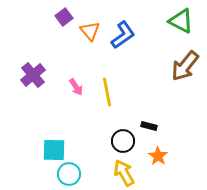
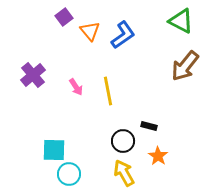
yellow line: moved 1 px right, 1 px up
